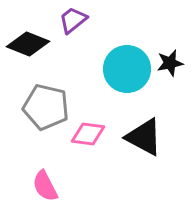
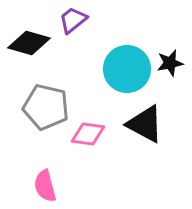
black diamond: moved 1 px right, 1 px up; rotated 6 degrees counterclockwise
black triangle: moved 1 px right, 13 px up
pink semicircle: rotated 12 degrees clockwise
